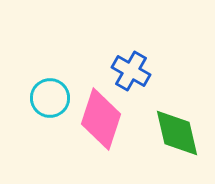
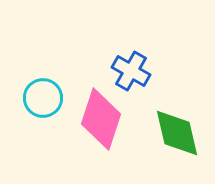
cyan circle: moved 7 px left
